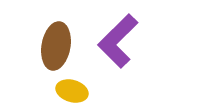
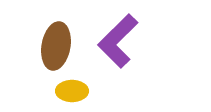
yellow ellipse: rotated 16 degrees counterclockwise
